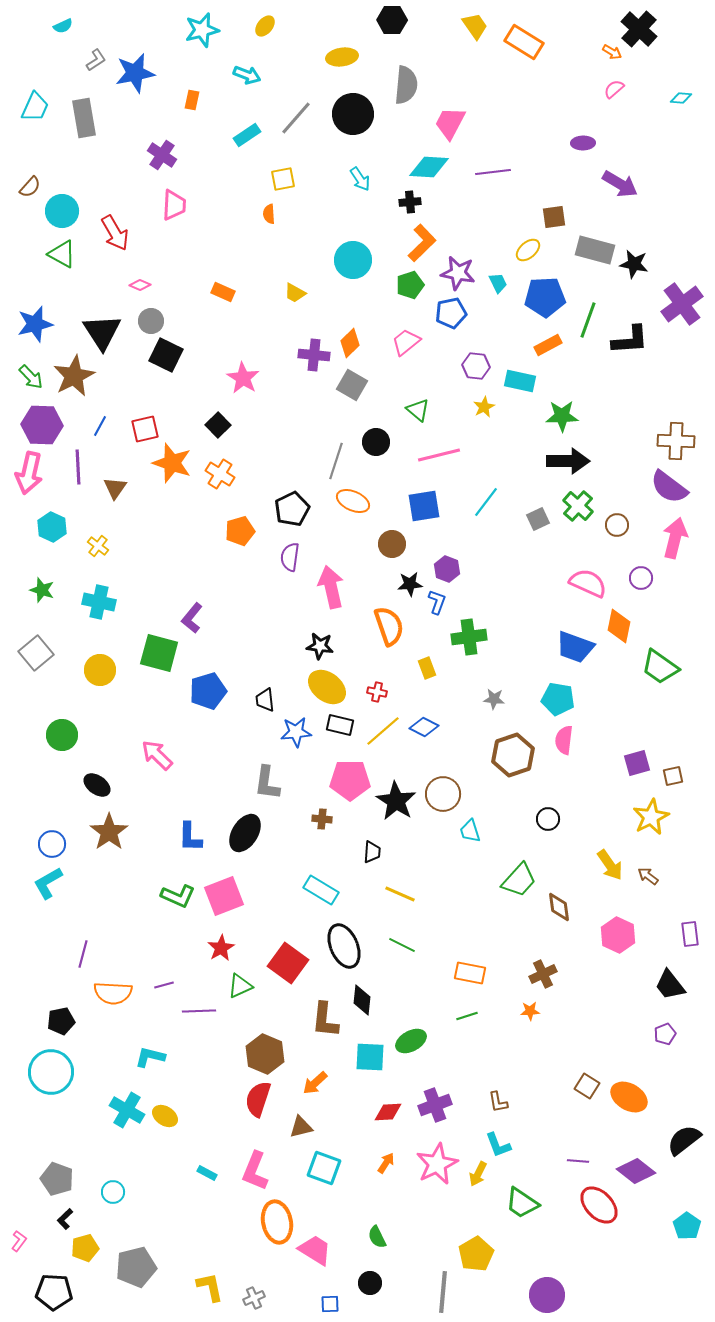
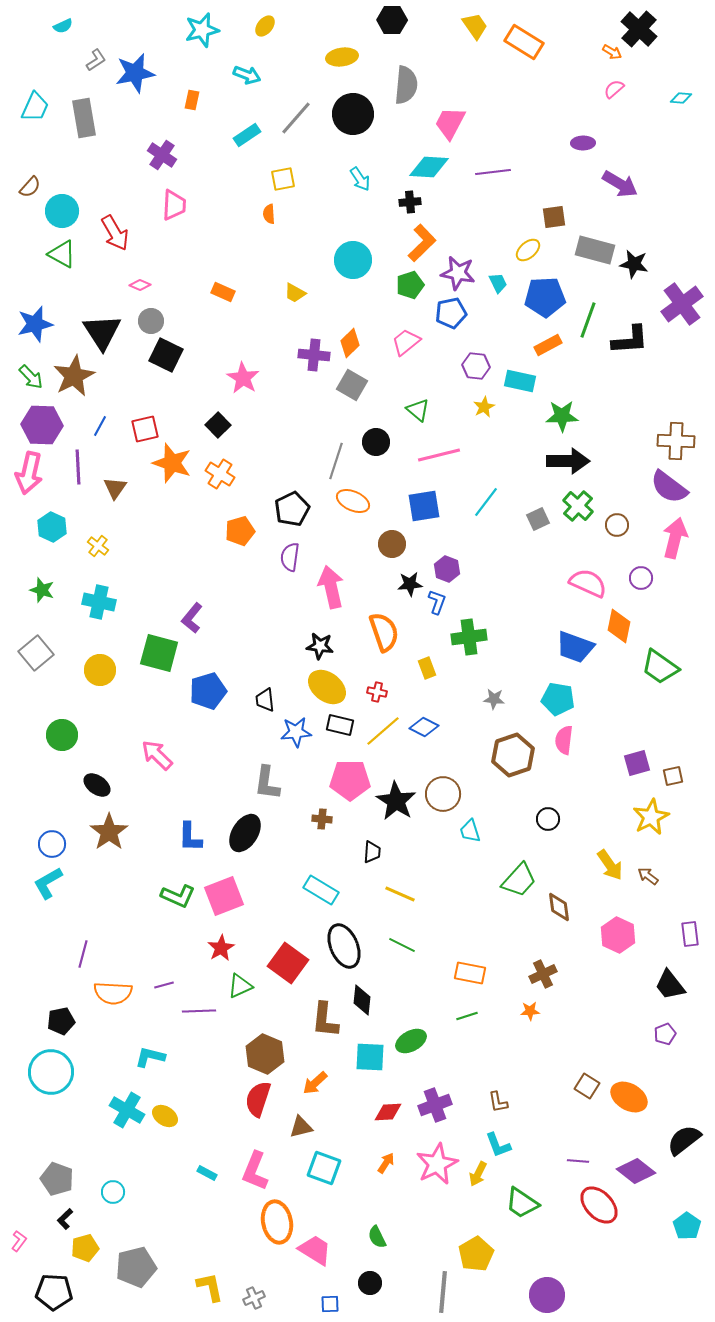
orange semicircle at (389, 626): moved 5 px left, 6 px down
